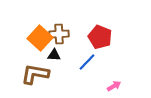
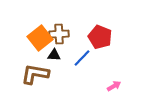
orange square: rotated 10 degrees clockwise
blue line: moved 5 px left, 4 px up
